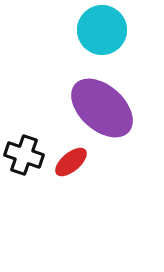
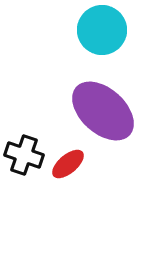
purple ellipse: moved 1 px right, 3 px down
red ellipse: moved 3 px left, 2 px down
